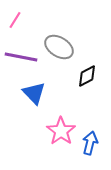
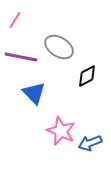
pink star: rotated 12 degrees counterclockwise
blue arrow: rotated 125 degrees counterclockwise
